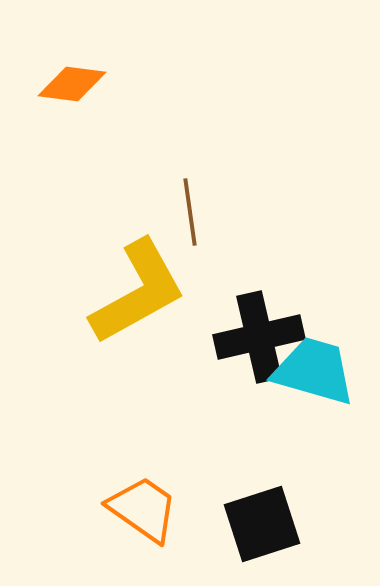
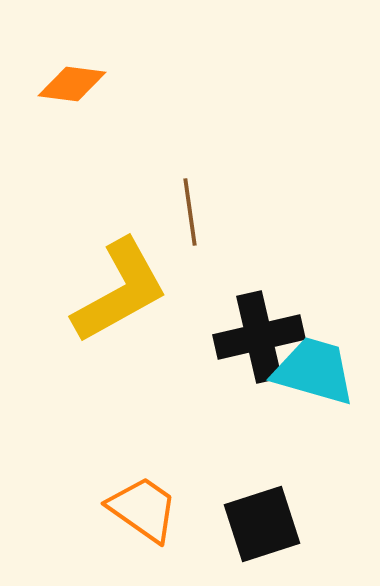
yellow L-shape: moved 18 px left, 1 px up
